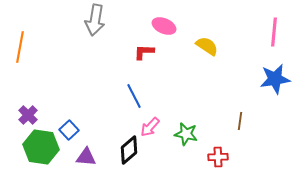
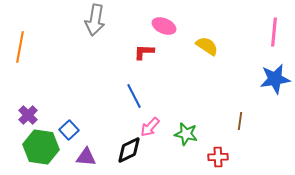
black diamond: rotated 16 degrees clockwise
